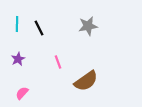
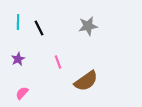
cyan line: moved 1 px right, 2 px up
